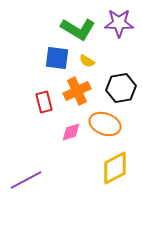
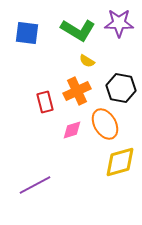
green L-shape: moved 1 px down
blue square: moved 30 px left, 25 px up
black hexagon: rotated 20 degrees clockwise
red rectangle: moved 1 px right
orange ellipse: rotated 40 degrees clockwise
pink diamond: moved 1 px right, 2 px up
yellow diamond: moved 5 px right, 6 px up; rotated 12 degrees clockwise
purple line: moved 9 px right, 5 px down
